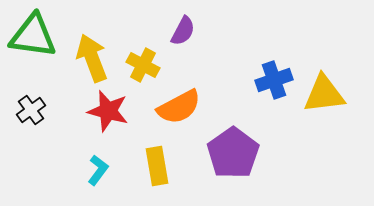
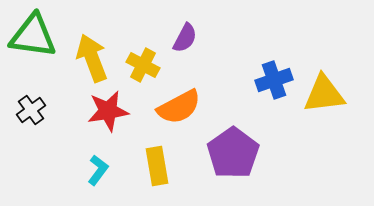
purple semicircle: moved 2 px right, 7 px down
red star: rotated 24 degrees counterclockwise
